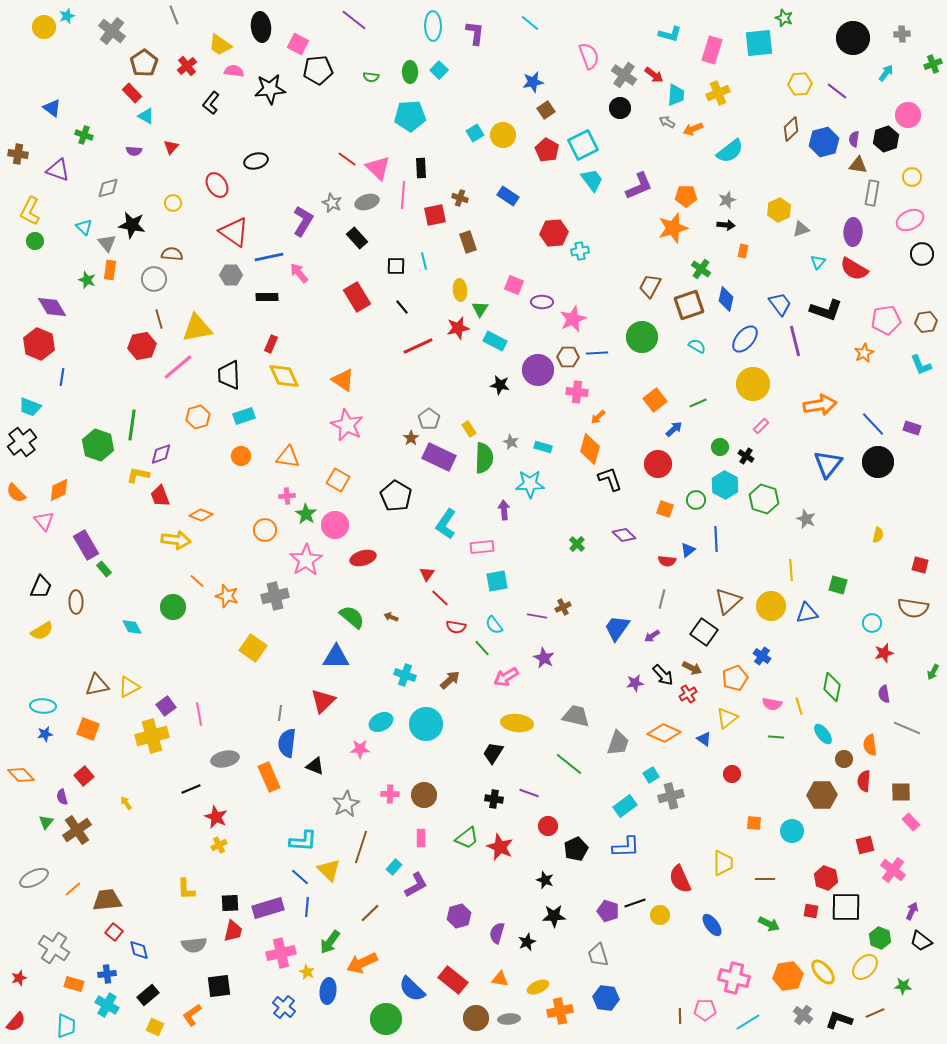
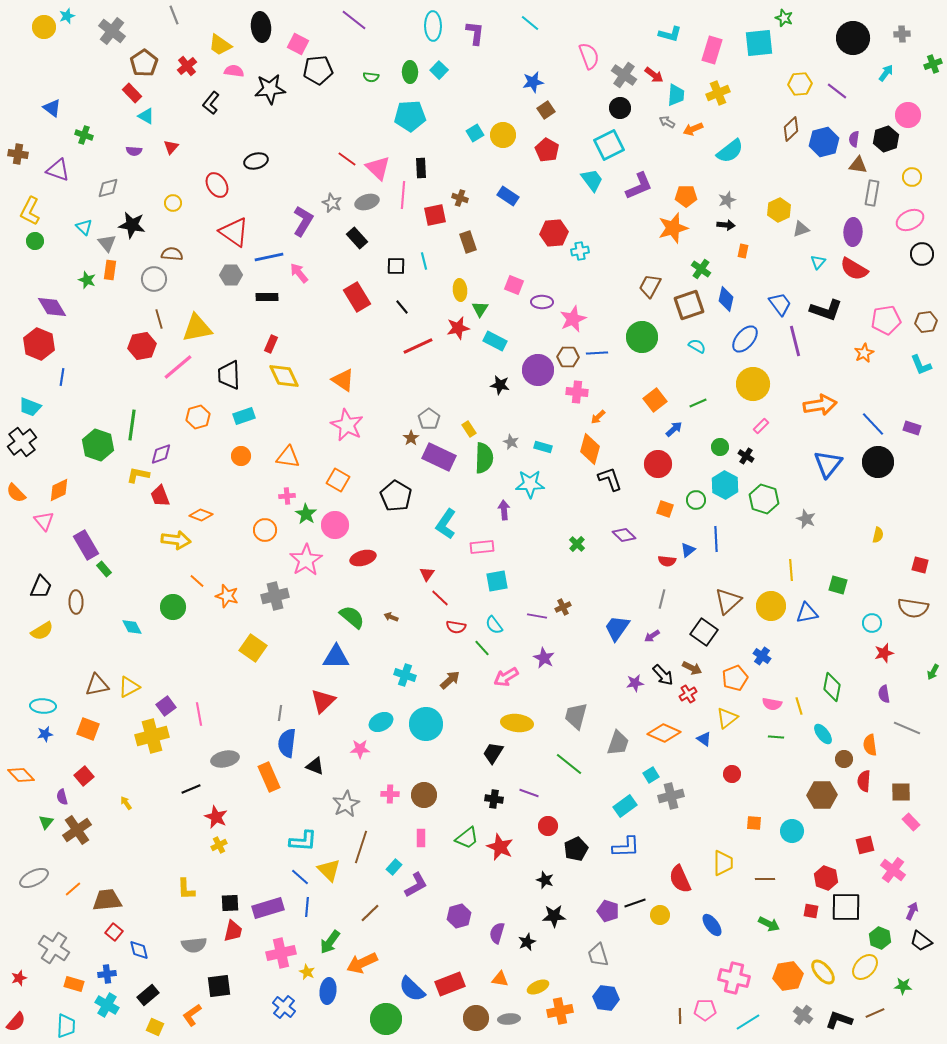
cyan square at (583, 145): moved 26 px right
gray trapezoid at (576, 716): rotated 88 degrees counterclockwise
red rectangle at (453, 980): moved 3 px left, 4 px down; rotated 60 degrees counterclockwise
